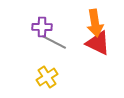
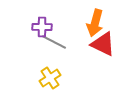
orange arrow: rotated 24 degrees clockwise
red triangle: moved 5 px right, 1 px down
yellow cross: moved 3 px right, 1 px down
